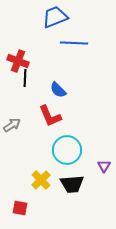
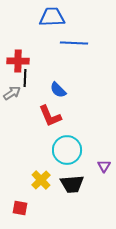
blue trapezoid: moved 3 px left; rotated 20 degrees clockwise
red cross: rotated 20 degrees counterclockwise
gray arrow: moved 32 px up
